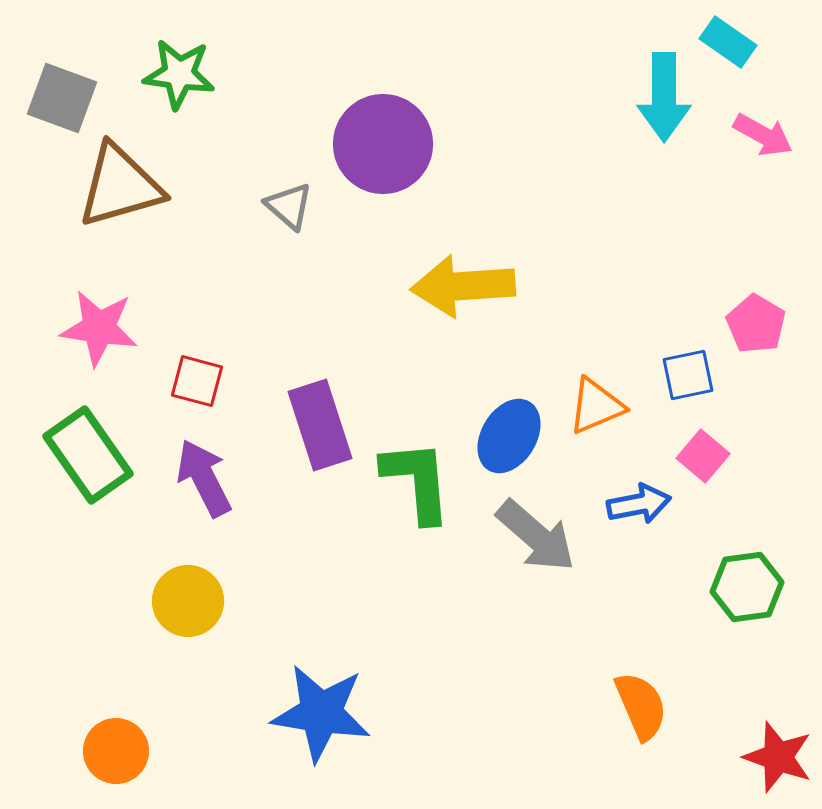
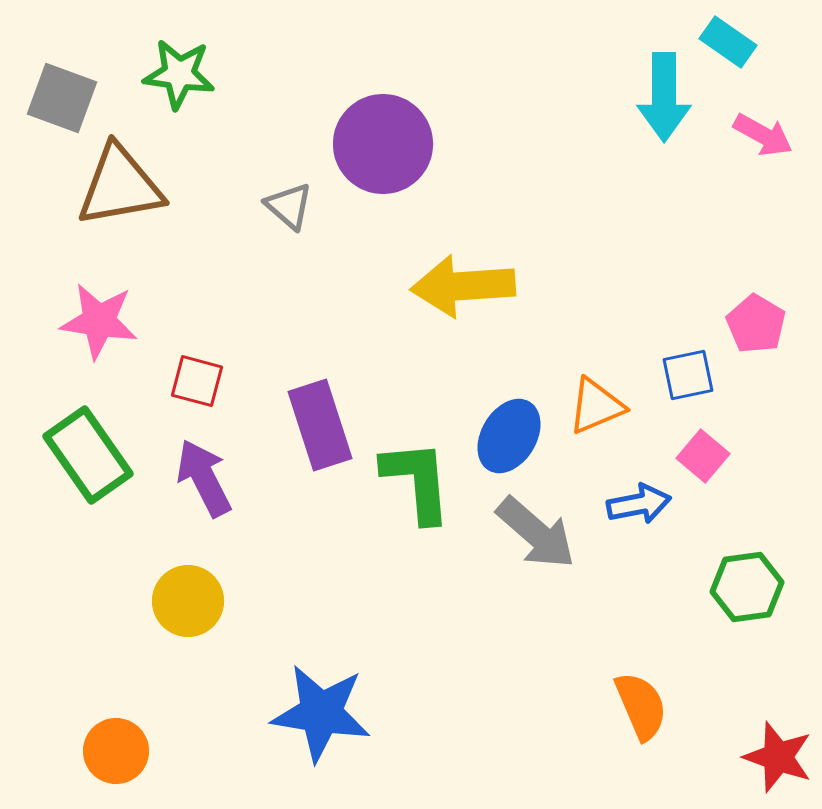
brown triangle: rotated 6 degrees clockwise
pink star: moved 7 px up
gray arrow: moved 3 px up
